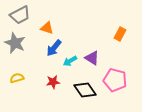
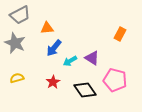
orange triangle: rotated 24 degrees counterclockwise
red star: rotated 24 degrees counterclockwise
